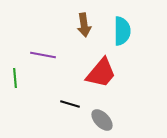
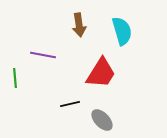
brown arrow: moved 5 px left
cyan semicircle: rotated 16 degrees counterclockwise
red trapezoid: rotated 8 degrees counterclockwise
black line: rotated 30 degrees counterclockwise
